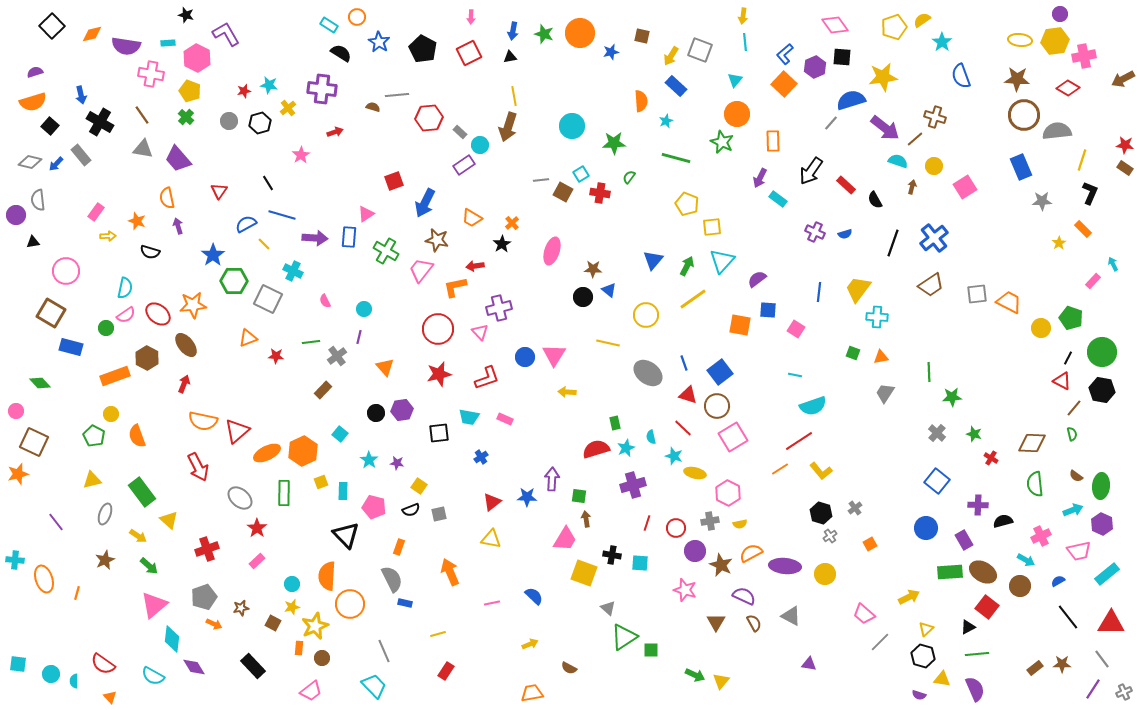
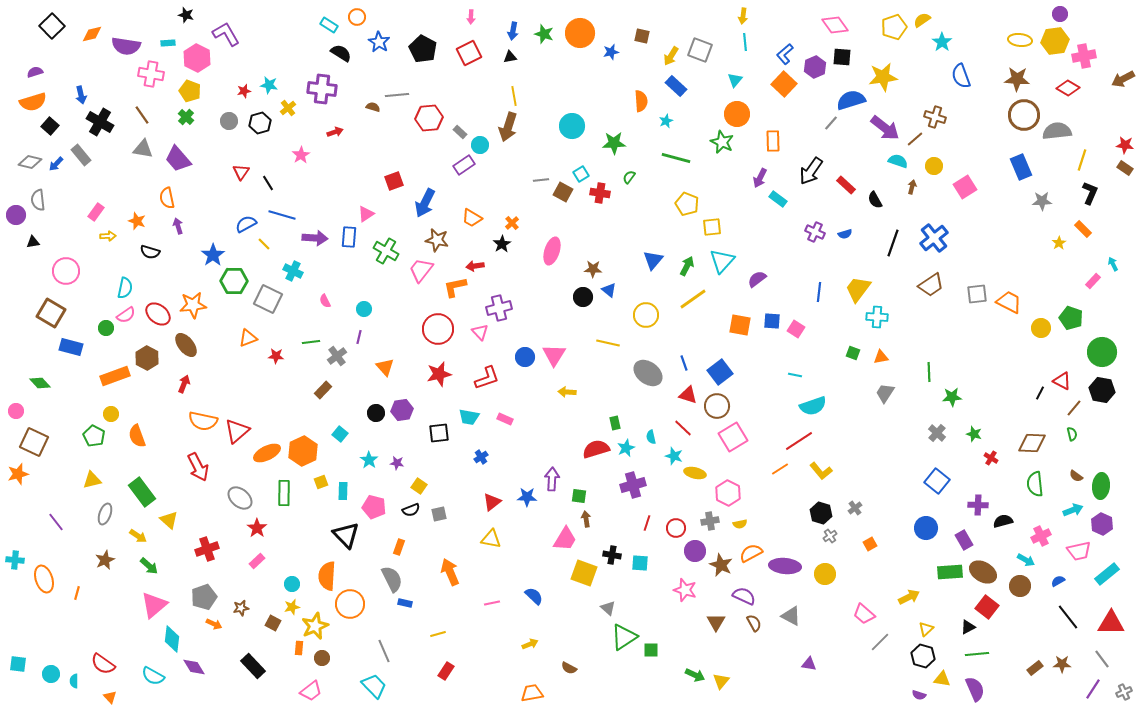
red triangle at (219, 191): moved 22 px right, 19 px up
blue square at (768, 310): moved 4 px right, 11 px down
black line at (1068, 358): moved 28 px left, 35 px down
